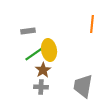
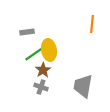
gray rectangle: moved 1 px left, 1 px down
gray cross: rotated 16 degrees clockwise
